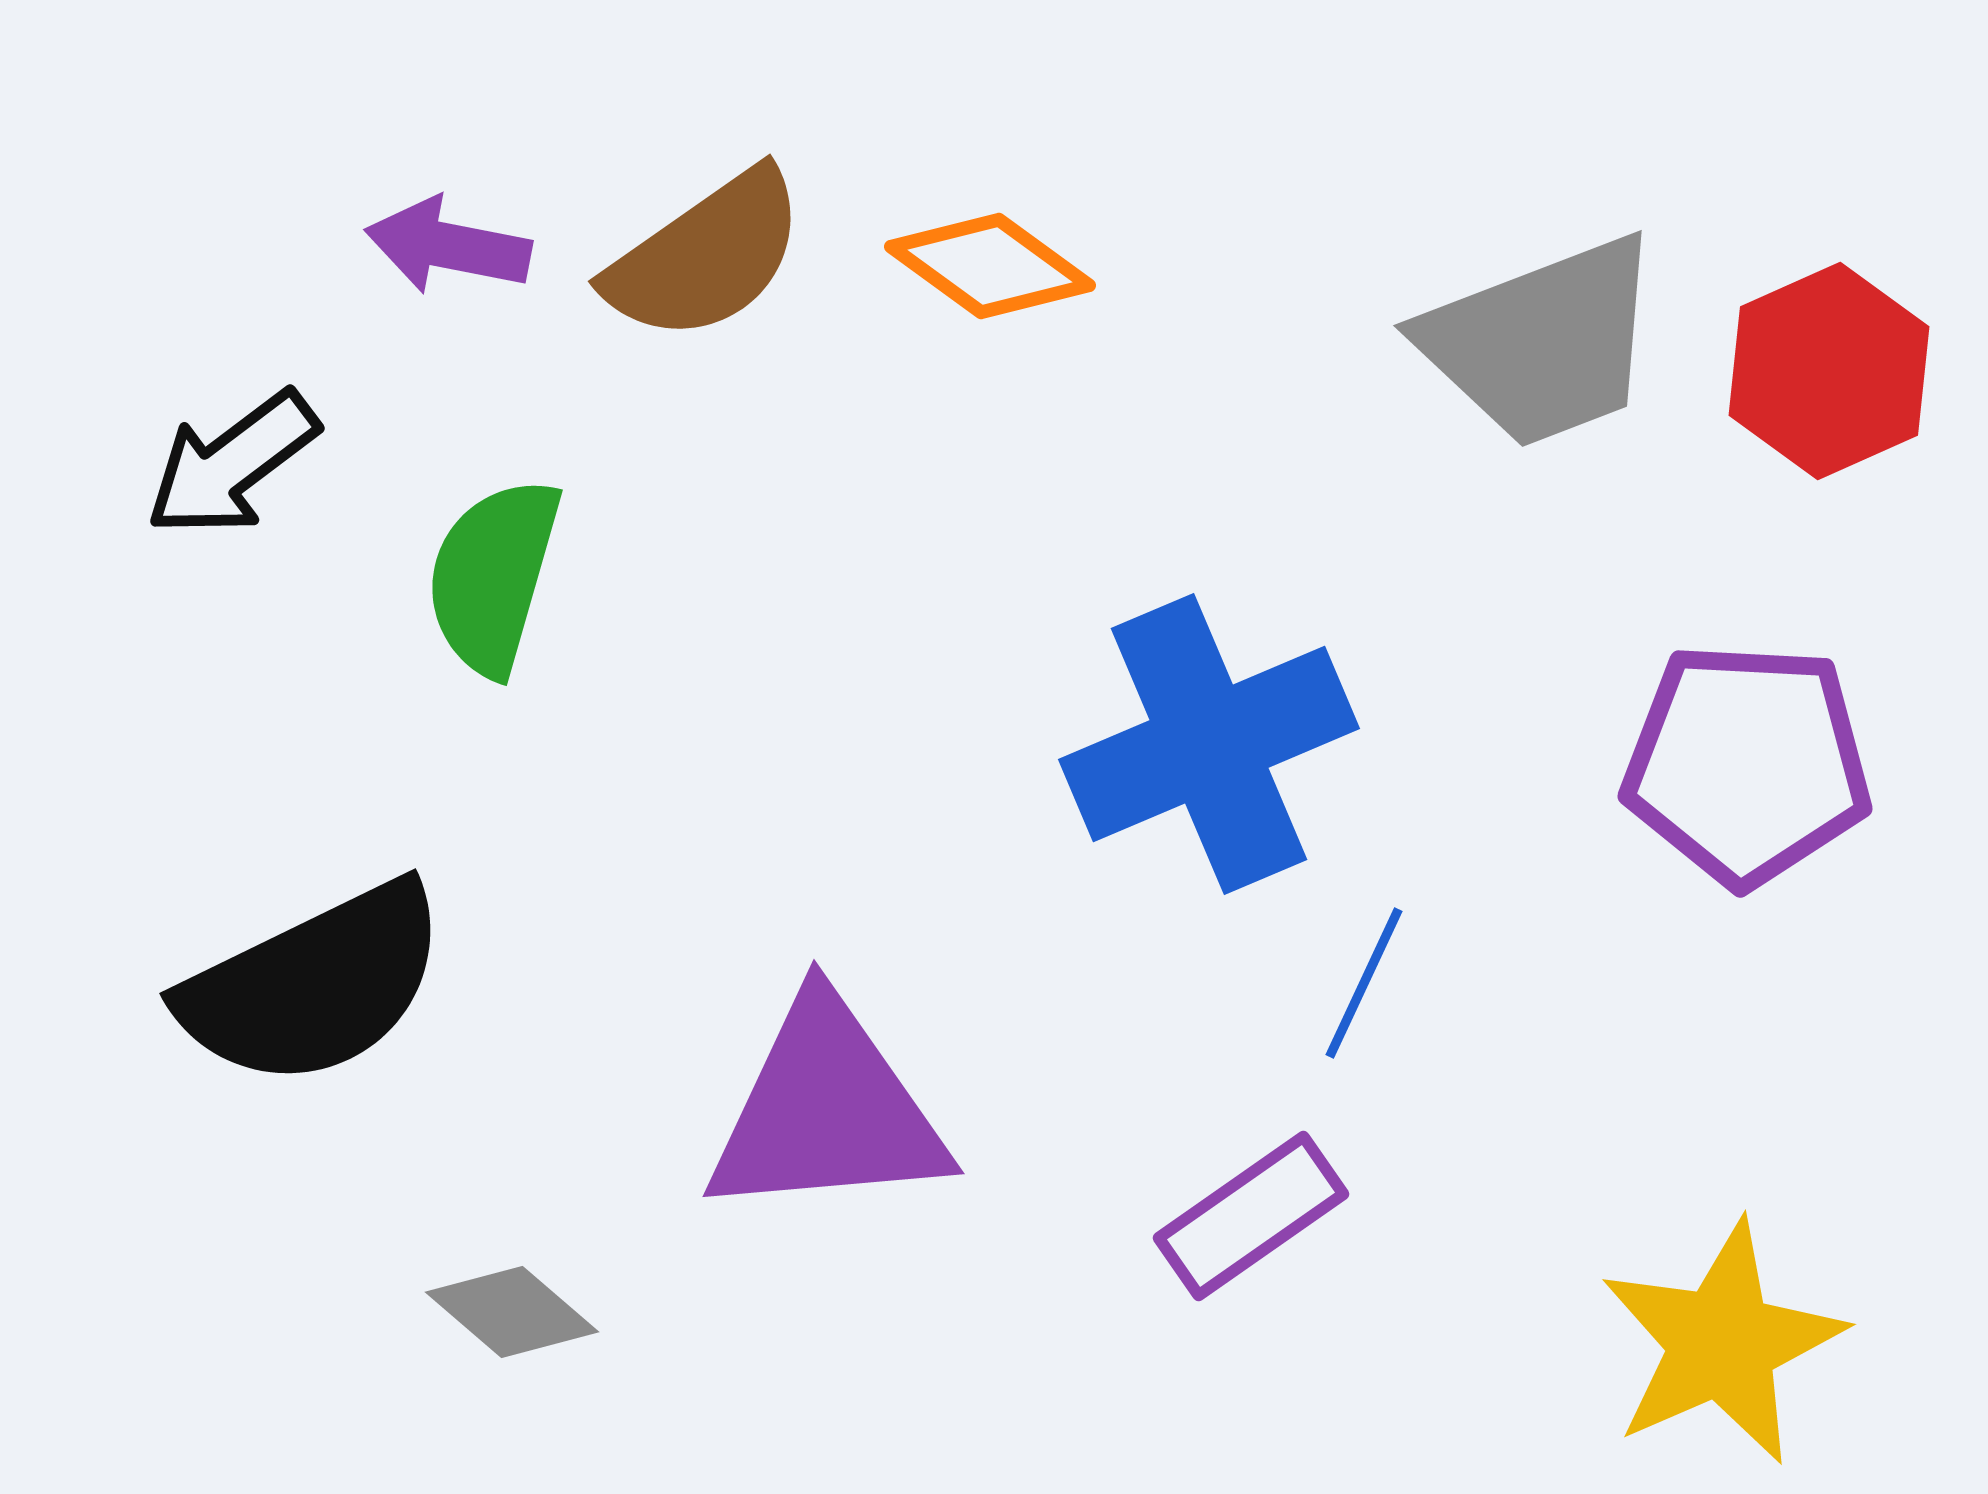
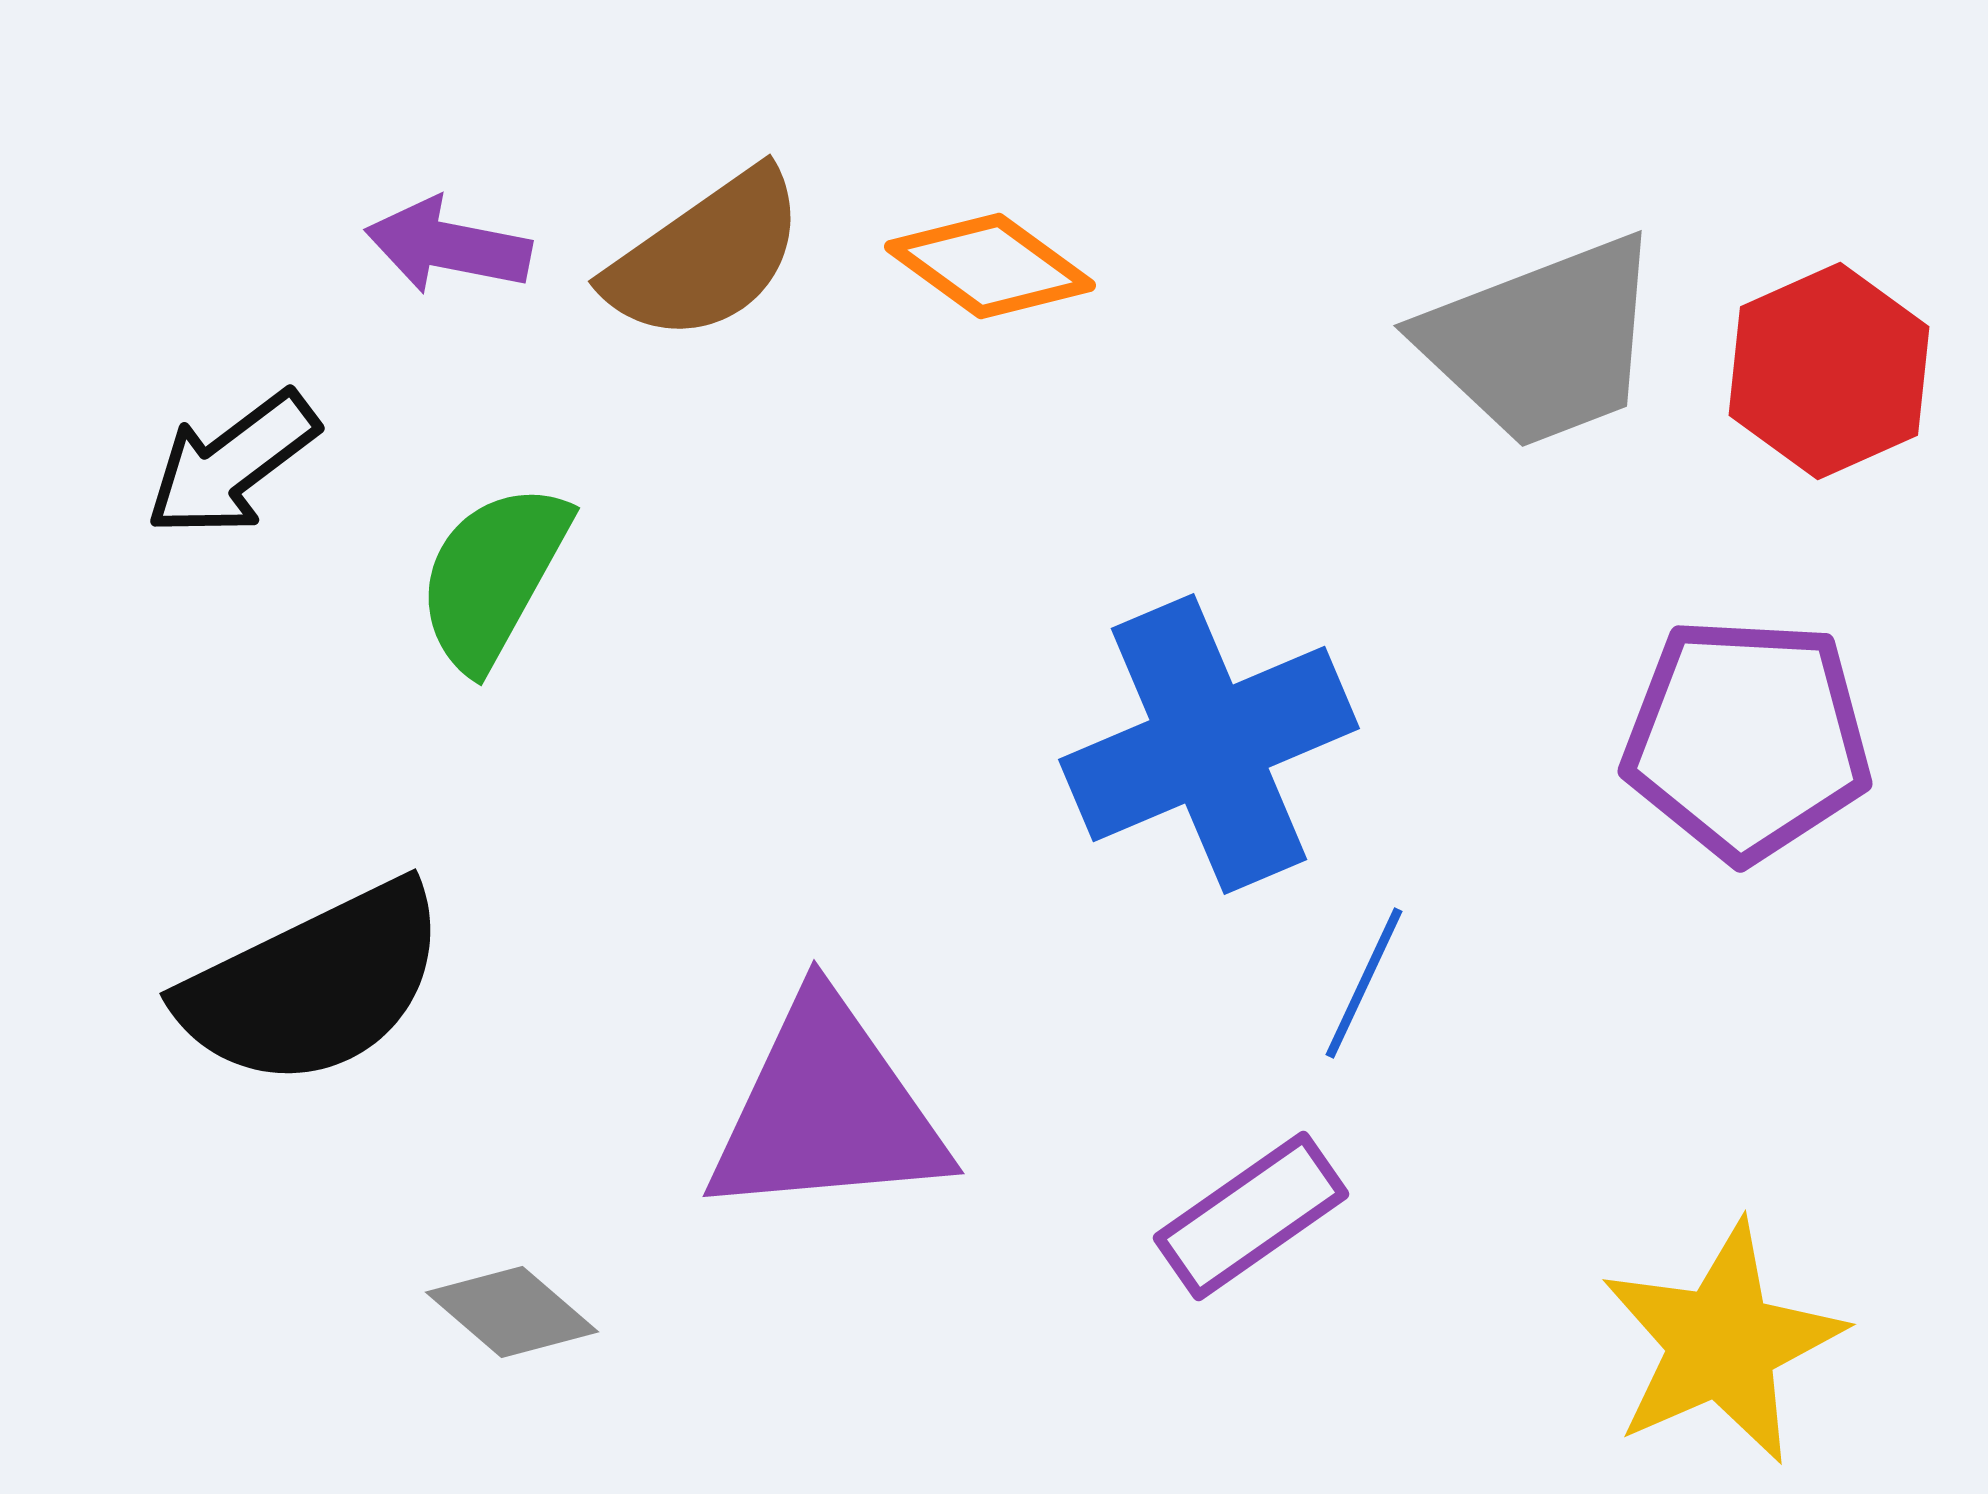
green semicircle: rotated 13 degrees clockwise
purple pentagon: moved 25 px up
